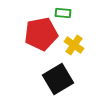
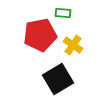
red pentagon: moved 1 px left, 1 px down
yellow cross: moved 1 px left
